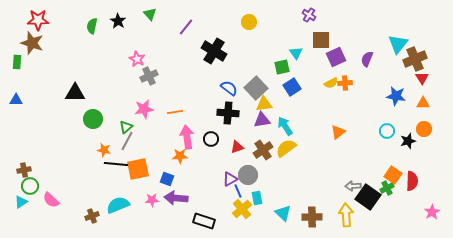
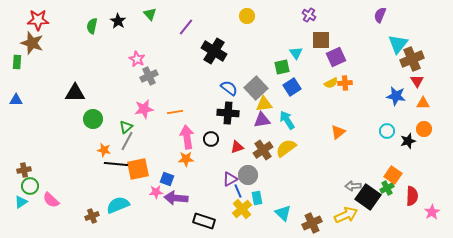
yellow circle at (249, 22): moved 2 px left, 6 px up
purple semicircle at (367, 59): moved 13 px right, 44 px up
brown cross at (415, 59): moved 3 px left
red triangle at (422, 78): moved 5 px left, 3 px down
cyan arrow at (285, 126): moved 2 px right, 6 px up
orange star at (180, 156): moved 6 px right, 3 px down
red semicircle at (412, 181): moved 15 px down
pink star at (152, 200): moved 4 px right, 8 px up
yellow arrow at (346, 215): rotated 70 degrees clockwise
brown cross at (312, 217): moved 6 px down; rotated 24 degrees counterclockwise
